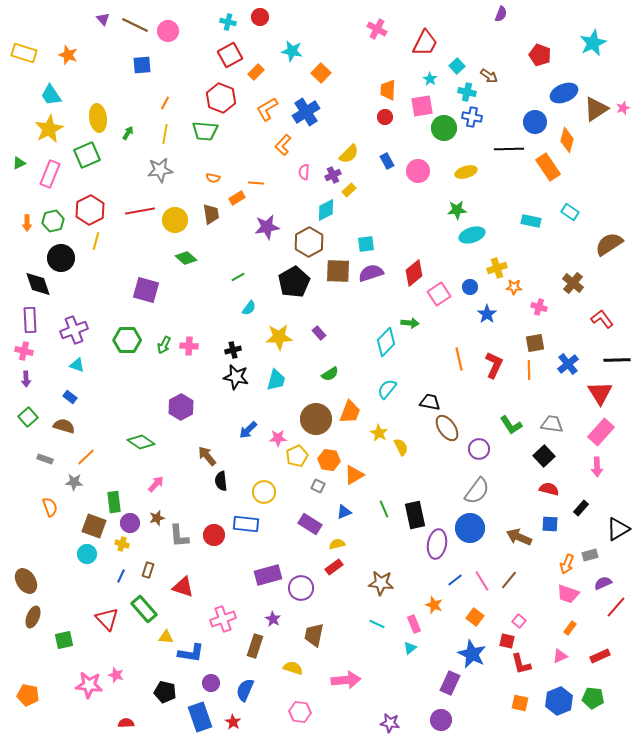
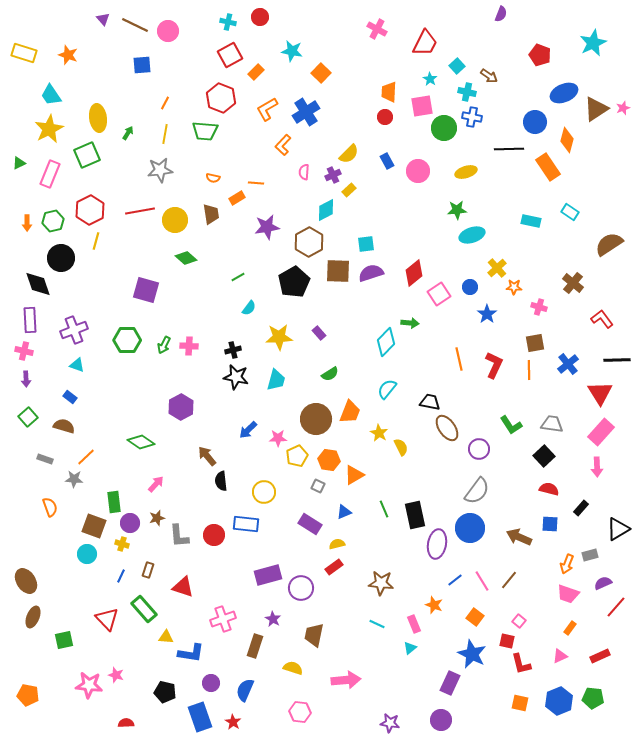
orange trapezoid at (388, 90): moved 1 px right, 2 px down
yellow cross at (497, 268): rotated 24 degrees counterclockwise
gray star at (74, 482): moved 3 px up
